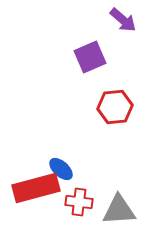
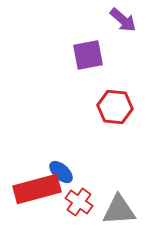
purple square: moved 2 px left, 2 px up; rotated 12 degrees clockwise
red hexagon: rotated 12 degrees clockwise
blue ellipse: moved 3 px down
red rectangle: moved 1 px right, 1 px down
red cross: rotated 28 degrees clockwise
